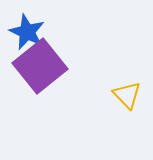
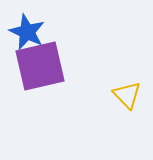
purple square: rotated 26 degrees clockwise
